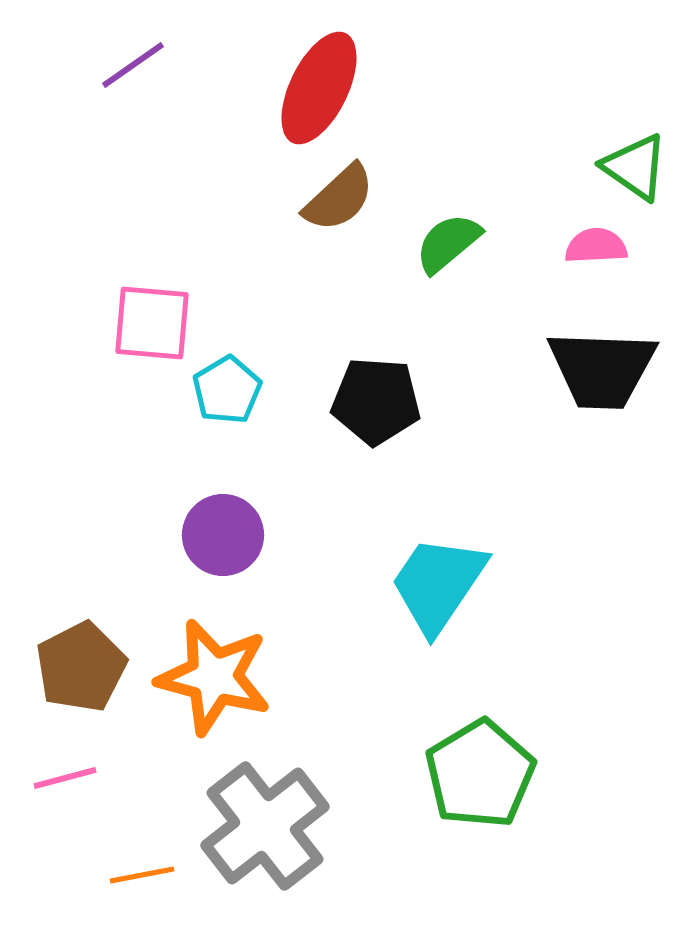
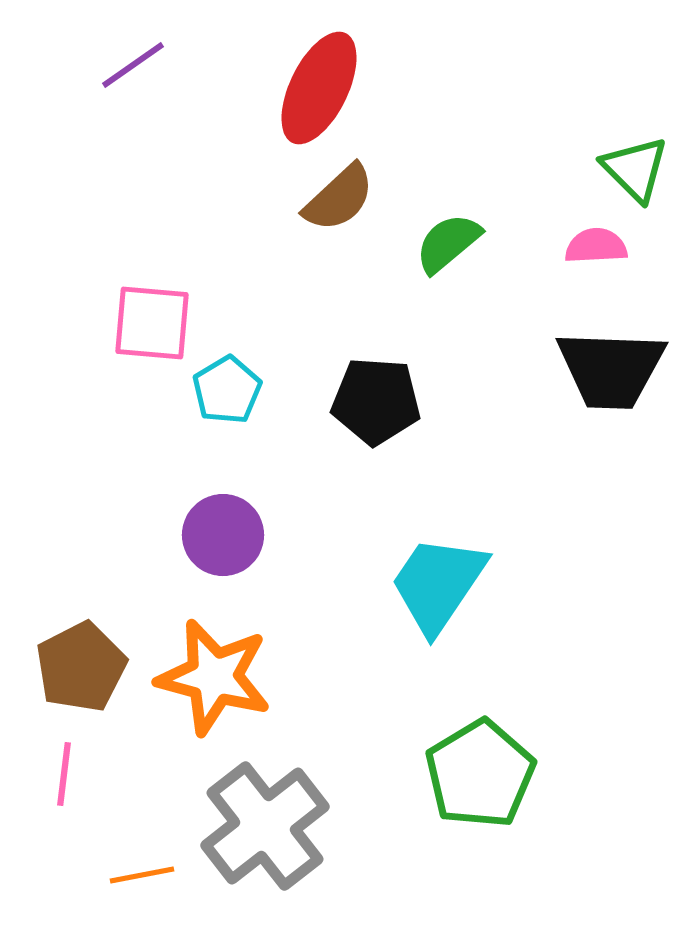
green triangle: moved 2 px down; rotated 10 degrees clockwise
black trapezoid: moved 9 px right
pink line: moved 1 px left, 4 px up; rotated 68 degrees counterclockwise
